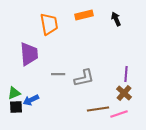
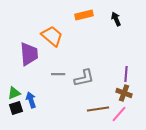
orange trapezoid: moved 3 px right, 12 px down; rotated 40 degrees counterclockwise
brown cross: rotated 21 degrees counterclockwise
blue arrow: rotated 98 degrees clockwise
black square: moved 1 px down; rotated 16 degrees counterclockwise
pink line: rotated 30 degrees counterclockwise
